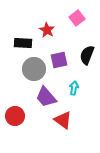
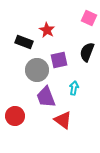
pink square: moved 12 px right; rotated 28 degrees counterclockwise
black rectangle: moved 1 px right, 1 px up; rotated 18 degrees clockwise
black semicircle: moved 3 px up
gray circle: moved 3 px right, 1 px down
purple trapezoid: rotated 20 degrees clockwise
